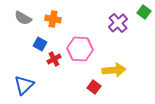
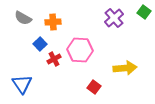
orange cross: moved 3 px down; rotated 14 degrees counterclockwise
purple cross: moved 4 px left, 5 px up
blue square: rotated 16 degrees clockwise
pink hexagon: moved 1 px down
yellow arrow: moved 11 px right, 2 px up
blue triangle: moved 2 px left, 1 px up; rotated 20 degrees counterclockwise
